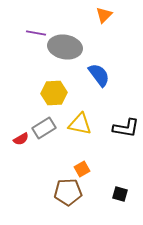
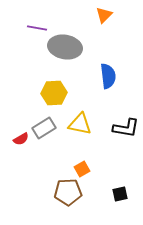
purple line: moved 1 px right, 5 px up
blue semicircle: moved 9 px right, 1 px down; rotated 30 degrees clockwise
black square: rotated 28 degrees counterclockwise
